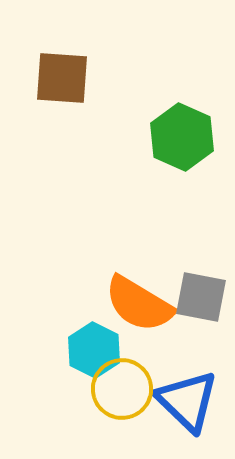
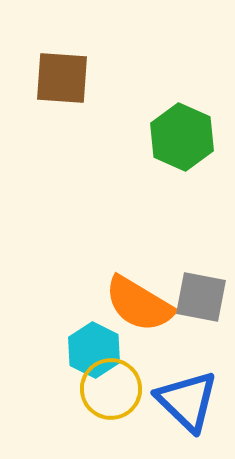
yellow circle: moved 11 px left
